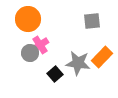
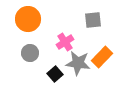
gray square: moved 1 px right, 1 px up
pink cross: moved 25 px right, 3 px up
